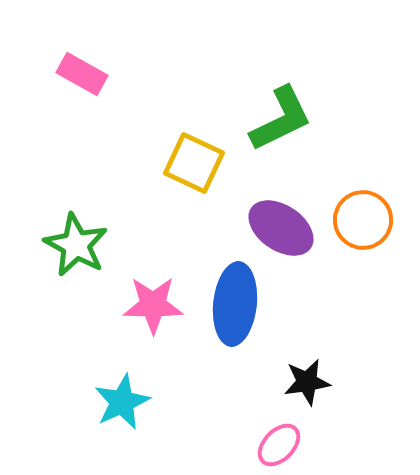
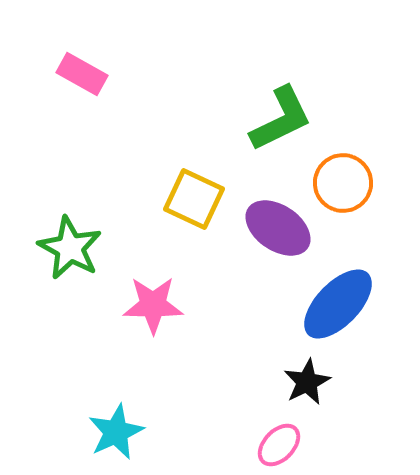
yellow square: moved 36 px down
orange circle: moved 20 px left, 37 px up
purple ellipse: moved 3 px left
green star: moved 6 px left, 3 px down
blue ellipse: moved 103 px right; rotated 38 degrees clockwise
black star: rotated 18 degrees counterclockwise
cyan star: moved 6 px left, 30 px down
